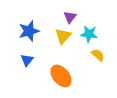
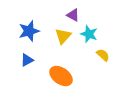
purple triangle: moved 3 px right, 2 px up; rotated 40 degrees counterclockwise
cyan star: rotated 12 degrees clockwise
yellow semicircle: moved 5 px right
blue triangle: rotated 24 degrees clockwise
orange ellipse: rotated 15 degrees counterclockwise
